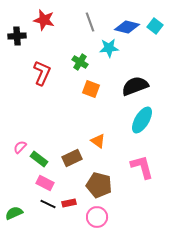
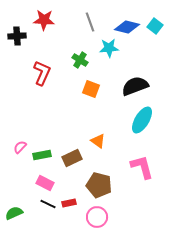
red star: rotated 10 degrees counterclockwise
green cross: moved 2 px up
green rectangle: moved 3 px right, 4 px up; rotated 48 degrees counterclockwise
